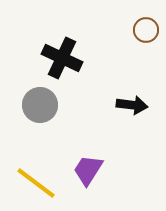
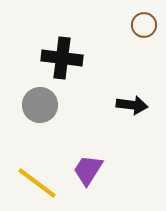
brown circle: moved 2 px left, 5 px up
black cross: rotated 18 degrees counterclockwise
yellow line: moved 1 px right
